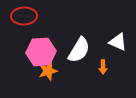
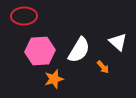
white triangle: rotated 18 degrees clockwise
pink hexagon: moved 1 px left, 1 px up
orange arrow: rotated 40 degrees counterclockwise
orange star: moved 6 px right, 8 px down
